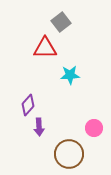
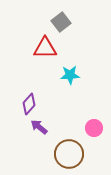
purple diamond: moved 1 px right, 1 px up
purple arrow: rotated 132 degrees clockwise
